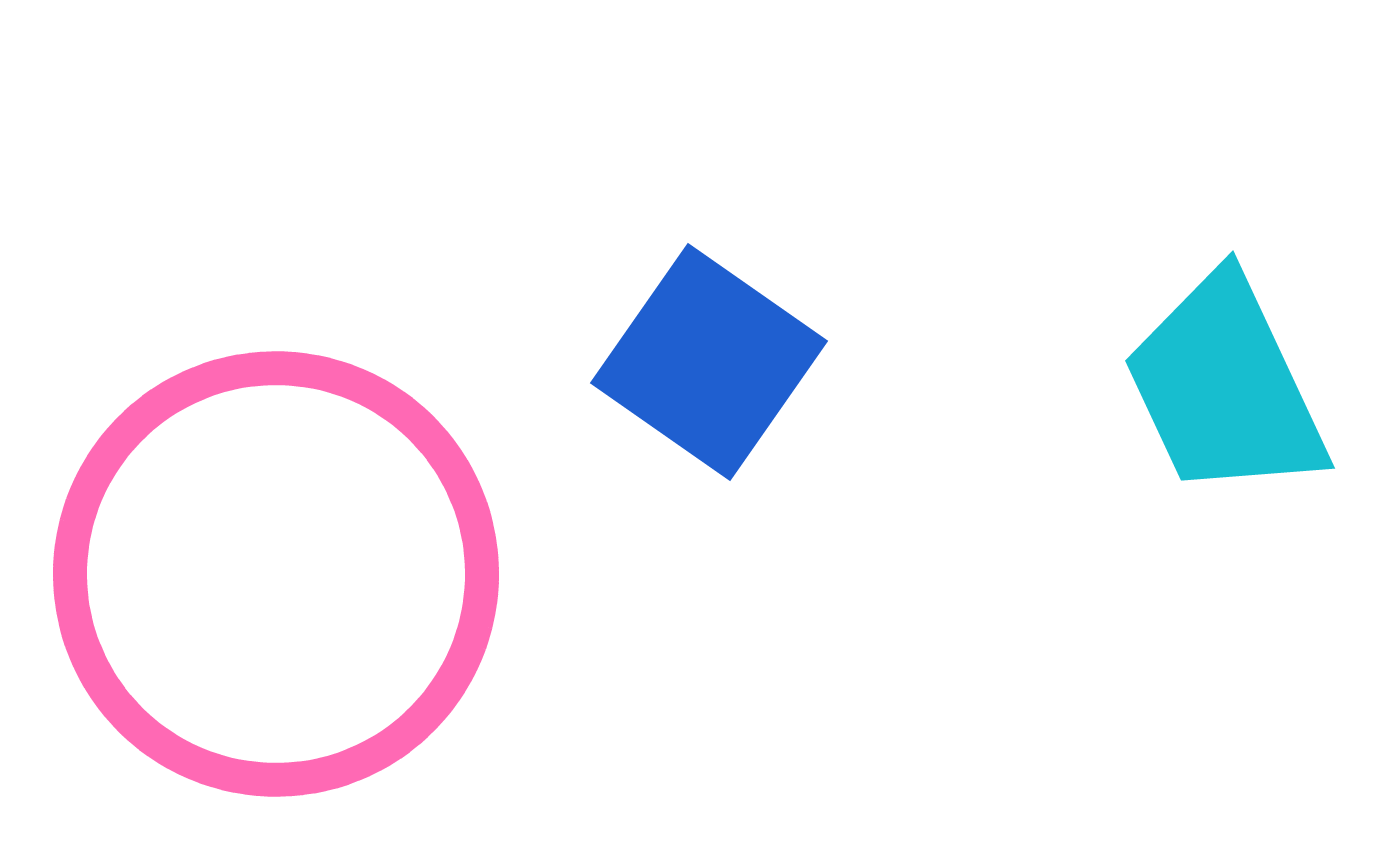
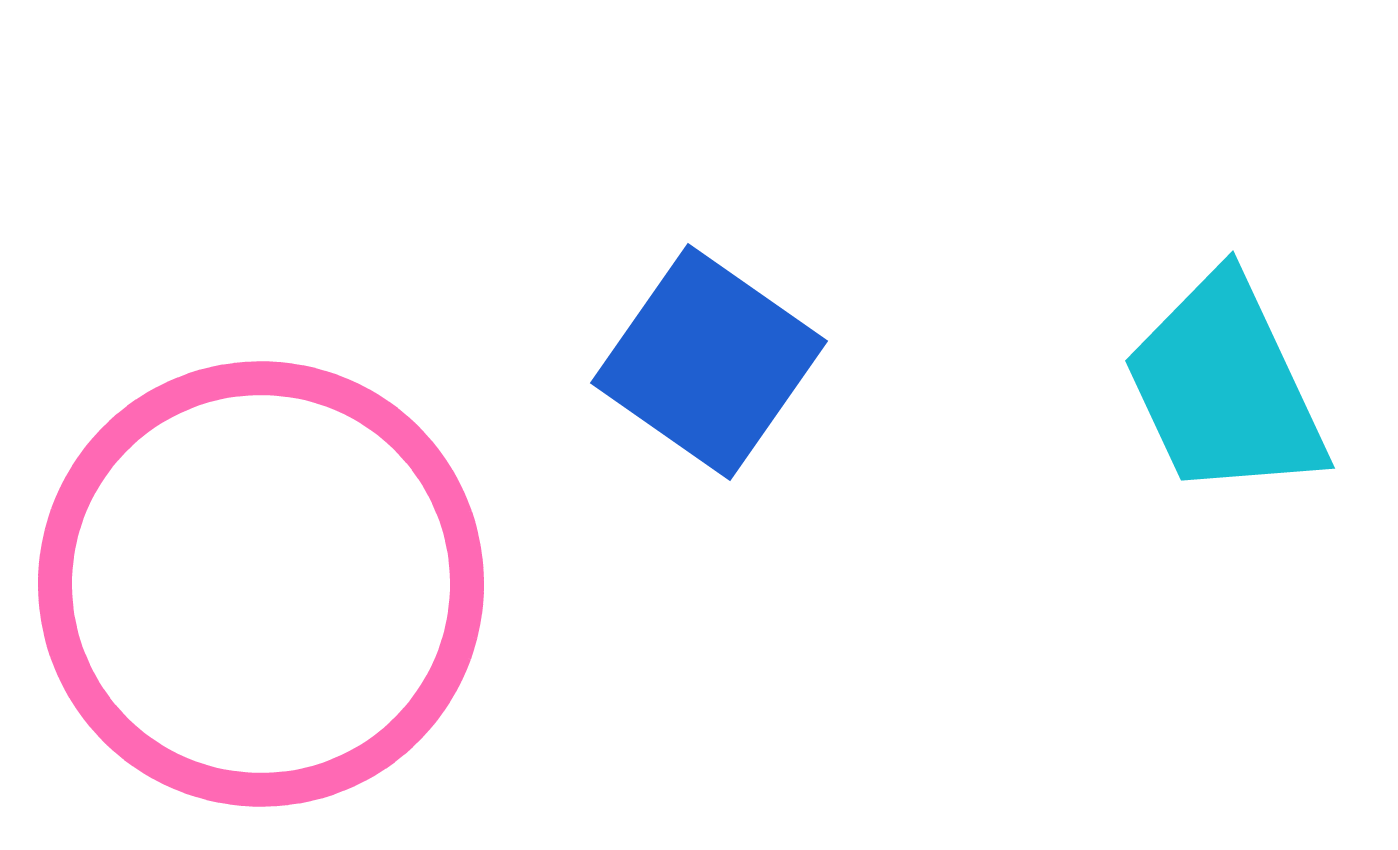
pink circle: moved 15 px left, 10 px down
